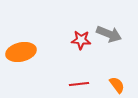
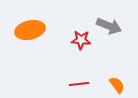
gray arrow: moved 8 px up
orange ellipse: moved 9 px right, 22 px up
